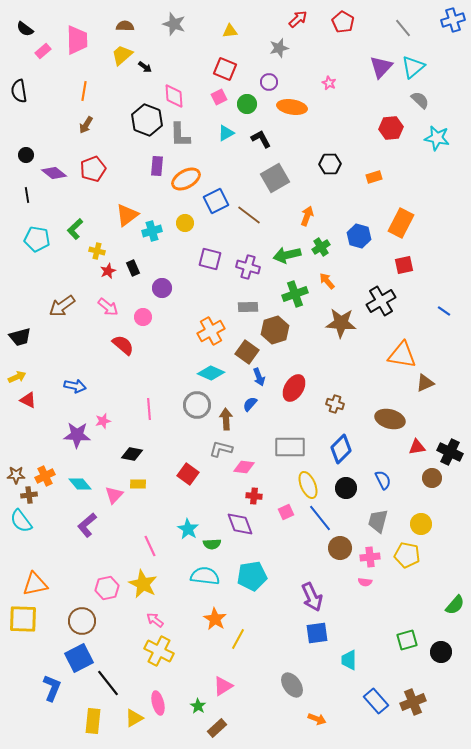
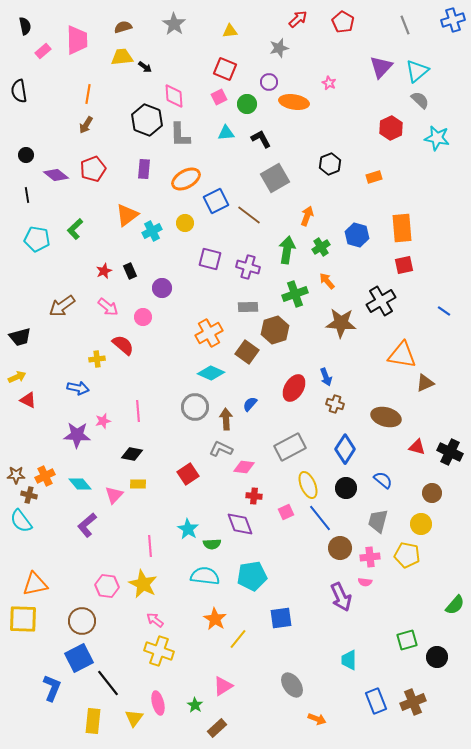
gray star at (174, 24): rotated 15 degrees clockwise
brown semicircle at (125, 26): moved 2 px left, 1 px down; rotated 18 degrees counterclockwise
gray line at (403, 28): moved 2 px right, 3 px up; rotated 18 degrees clockwise
black semicircle at (25, 29): moved 3 px up; rotated 138 degrees counterclockwise
yellow trapezoid at (122, 55): moved 2 px down; rotated 35 degrees clockwise
cyan triangle at (413, 67): moved 4 px right, 4 px down
orange line at (84, 91): moved 4 px right, 3 px down
orange ellipse at (292, 107): moved 2 px right, 5 px up
red hexagon at (391, 128): rotated 20 degrees counterclockwise
cyan triangle at (226, 133): rotated 24 degrees clockwise
black hexagon at (330, 164): rotated 20 degrees counterclockwise
purple rectangle at (157, 166): moved 13 px left, 3 px down
purple diamond at (54, 173): moved 2 px right, 2 px down
orange rectangle at (401, 223): moved 1 px right, 5 px down; rotated 32 degrees counterclockwise
cyan cross at (152, 231): rotated 12 degrees counterclockwise
blue hexagon at (359, 236): moved 2 px left, 1 px up
yellow cross at (97, 251): moved 108 px down; rotated 21 degrees counterclockwise
green arrow at (287, 255): moved 5 px up; rotated 112 degrees clockwise
black rectangle at (133, 268): moved 3 px left, 3 px down
red star at (108, 271): moved 4 px left
orange cross at (211, 331): moved 2 px left, 2 px down
blue arrow at (259, 377): moved 67 px right
blue arrow at (75, 386): moved 3 px right, 2 px down
gray circle at (197, 405): moved 2 px left, 2 px down
pink line at (149, 409): moved 11 px left, 2 px down
brown ellipse at (390, 419): moved 4 px left, 2 px up
gray rectangle at (290, 447): rotated 28 degrees counterclockwise
red triangle at (417, 447): rotated 24 degrees clockwise
gray L-shape at (221, 449): rotated 10 degrees clockwise
blue diamond at (341, 449): moved 4 px right; rotated 12 degrees counterclockwise
red square at (188, 474): rotated 20 degrees clockwise
brown circle at (432, 478): moved 15 px down
blue semicircle at (383, 480): rotated 24 degrees counterclockwise
brown cross at (29, 495): rotated 21 degrees clockwise
pink line at (150, 546): rotated 20 degrees clockwise
pink hexagon at (107, 588): moved 2 px up; rotated 20 degrees clockwise
purple arrow at (312, 597): moved 29 px right
blue square at (317, 633): moved 36 px left, 15 px up
yellow line at (238, 639): rotated 10 degrees clockwise
yellow cross at (159, 651): rotated 8 degrees counterclockwise
black circle at (441, 652): moved 4 px left, 5 px down
blue rectangle at (376, 701): rotated 20 degrees clockwise
green star at (198, 706): moved 3 px left, 1 px up
yellow triangle at (134, 718): rotated 24 degrees counterclockwise
